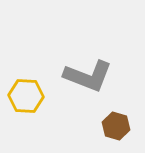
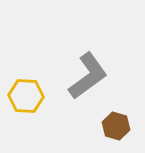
gray L-shape: rotated 57 degrees counterclockwise
